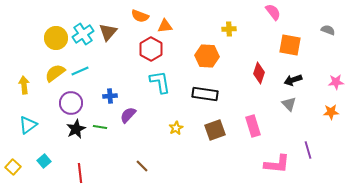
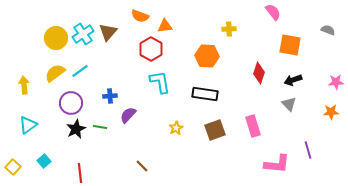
cyan line: rotated 12 degrees counterclockwise
